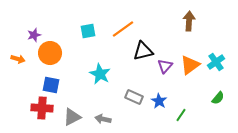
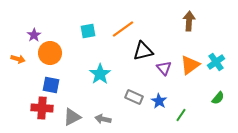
purple star: rotated 16 degrees counterclockwise
purple triangle: moved 1 px left, 2 px down; rotated 21 degrees counterclockwise
cyan star: rotated 10 degrees clockwise
